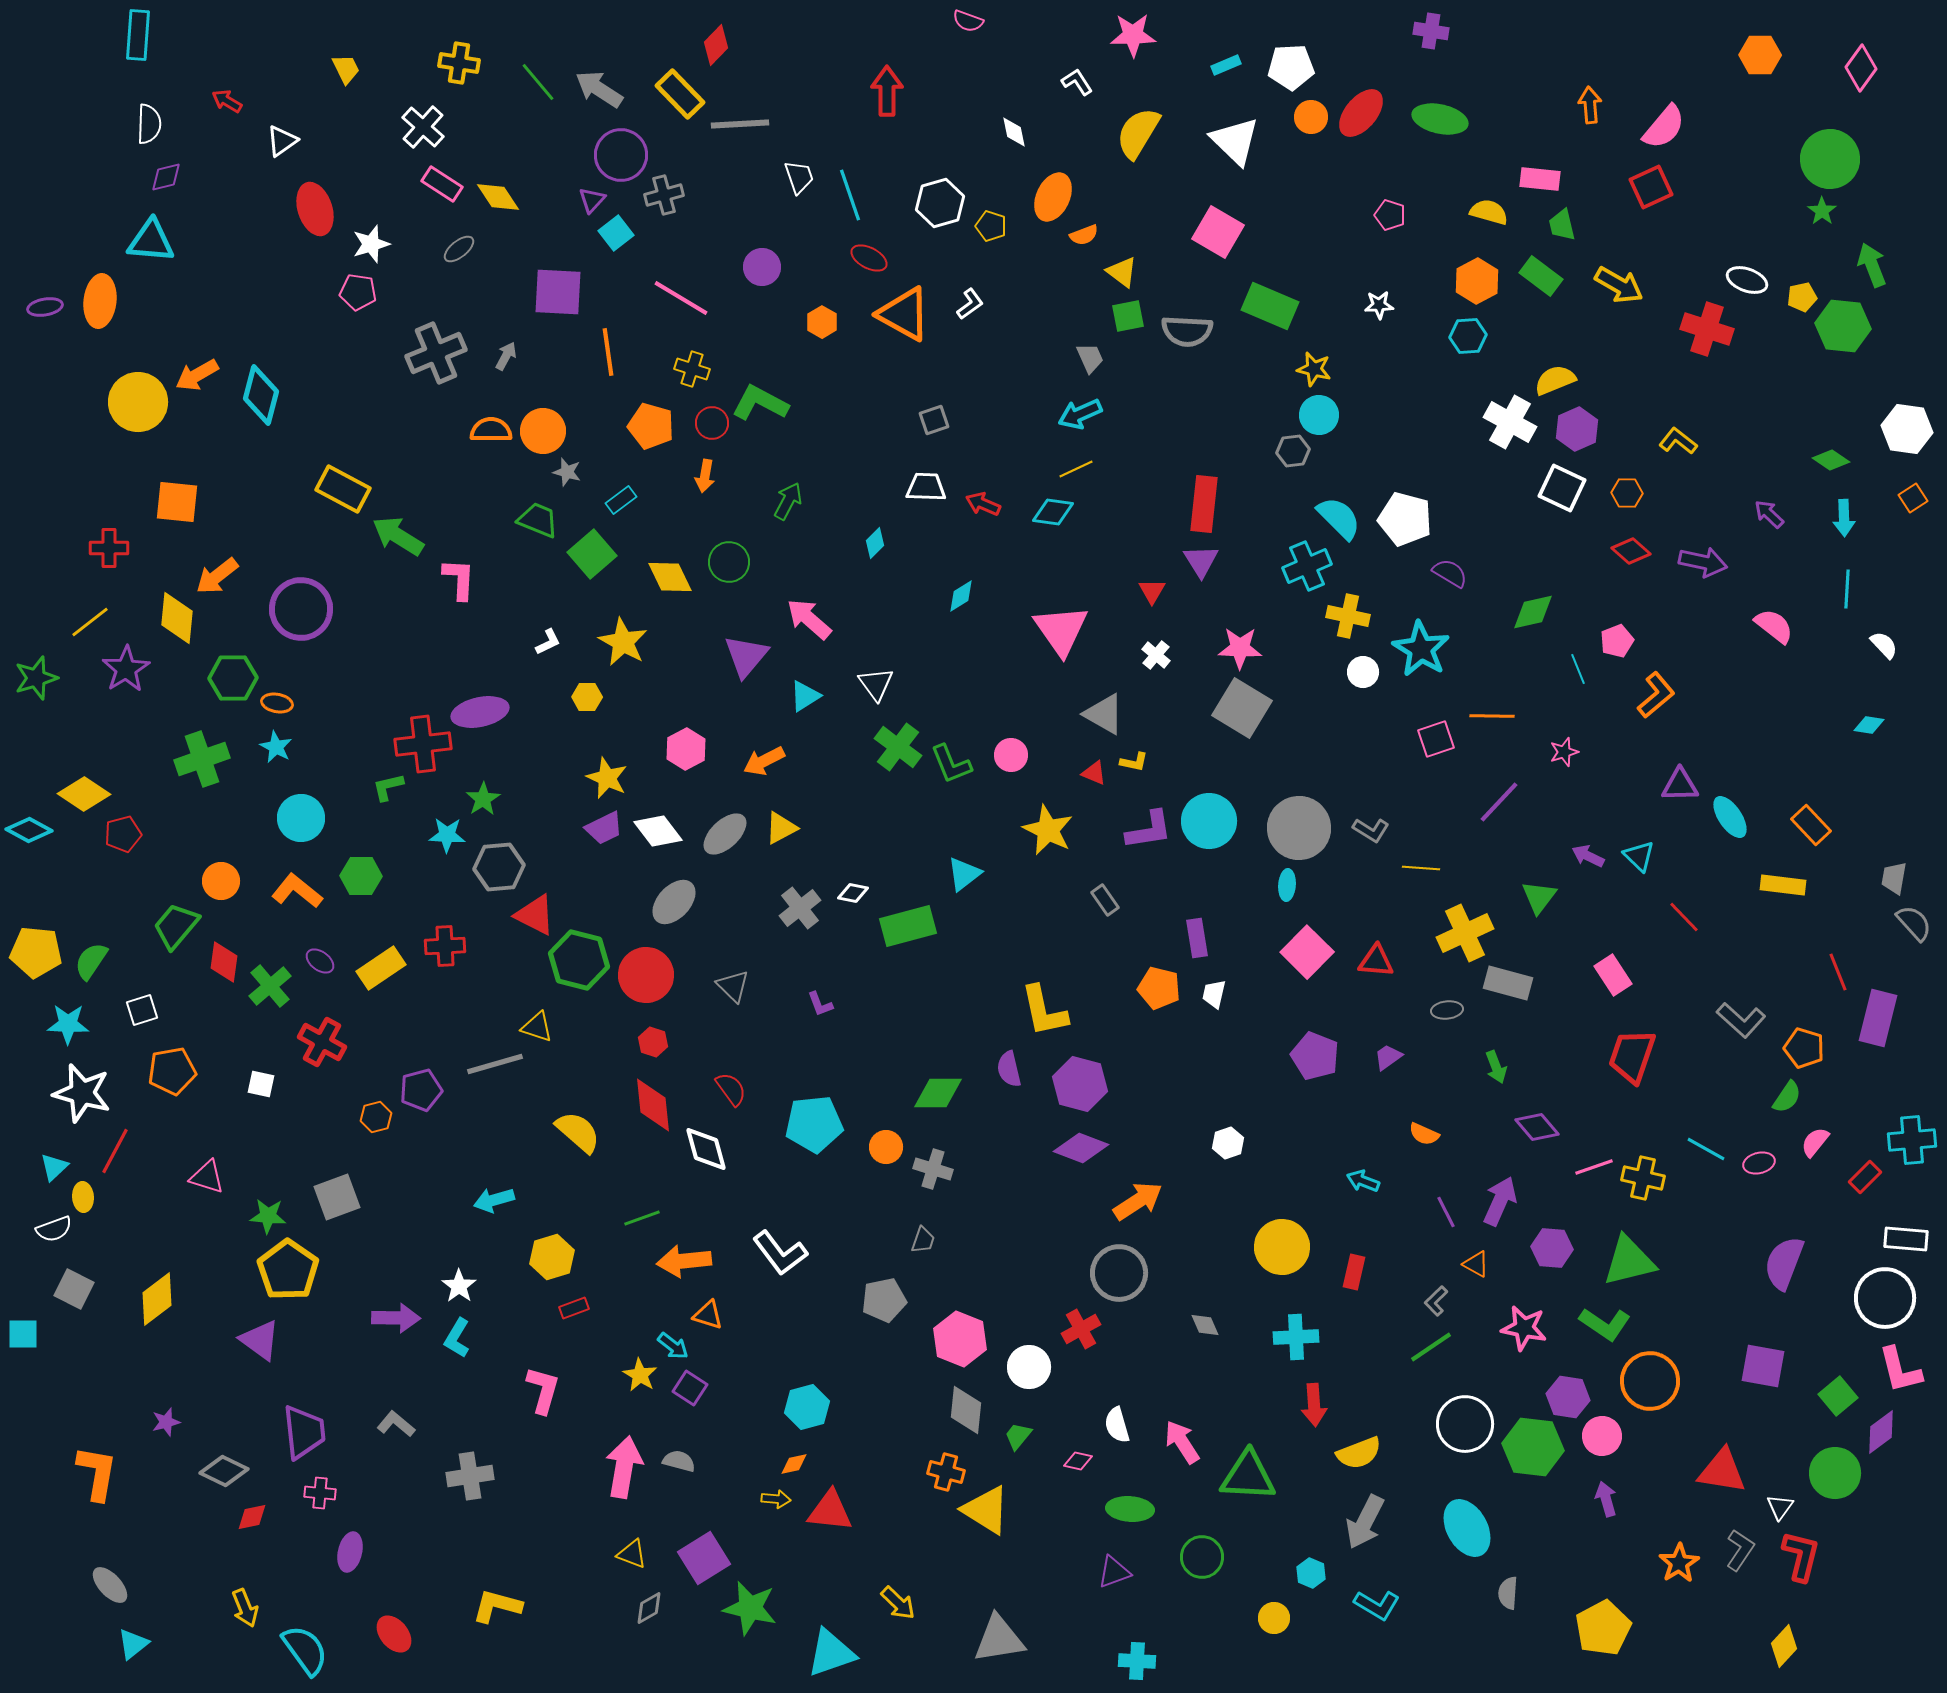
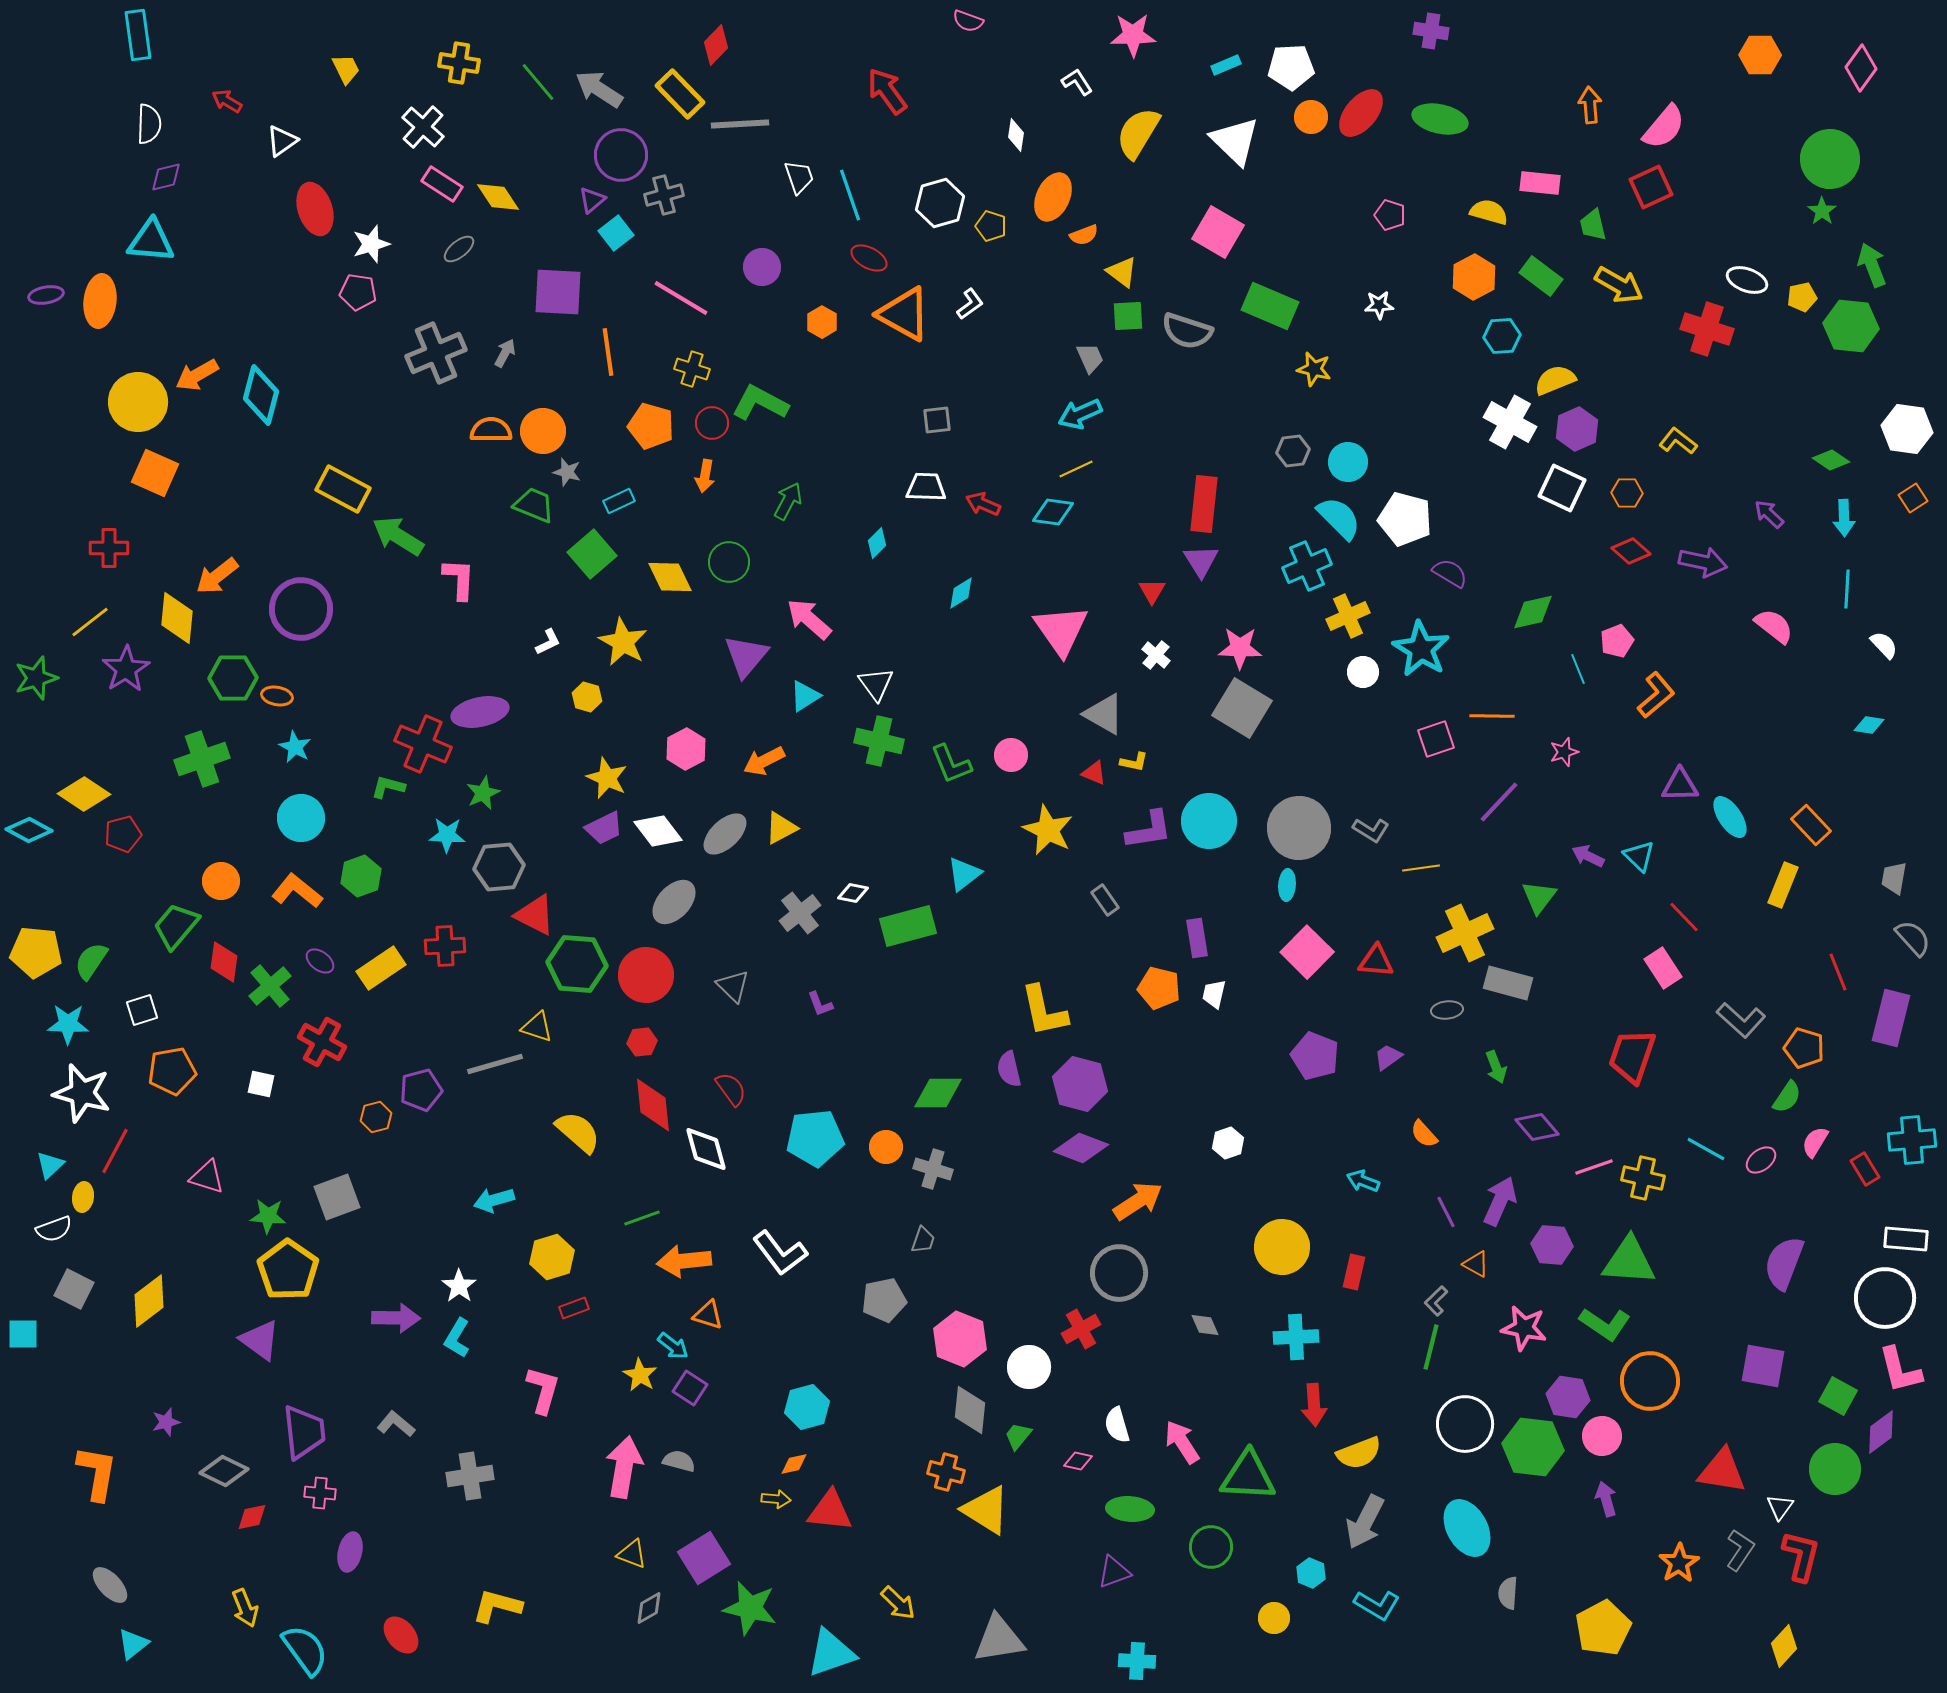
cyan rectangle at (138, 35): rotated 12 degrees counterclockwise
red arrow at (887, 91): rotated 36 degrees counterclockwise
white diamond at (1014, 132): moved 2 px right, 3 px down; rotated 20 degrees clockwise
pink rectangle at (1540, 179): moved 4 px down
purple triangle at (592, 200): rotated 8 degrees clockwise
green trapezoid at (1562, 225): moved 31 px right
orange hexagon at (1477, 281): moved 3 px left, 4 px up
purple ellipse at (45, 307): moved 1 px right, 12 px up
green square at (1128, 316): rotated 8 degrees clockwise
green hexagon at (1843, 326): moved 8 px right
gray semicircle at (1187, 331): rotated 15 degrees clockwise
cyan hexagon at (1468, 336): moved 34 px right
gray arrow at (506, 356): moved 1 px left, 3 px up
cyan circle at (1319, 415): moved 29 px right, 47 px down
gray square at (934, 420): moved 3 px right; rotated 12 degrees clockwise
cyan rectangle at (621, 500): moved 2 px left, 1 px down; rotated 12 degrees clockwise
orange square at (177, 502): moved 22 px left, 29 px up; rotated 18 degrees clockwise
green trapezoid at (538, 520): moved 4 px left, 15 px up
cyan diamond at (875, 543): moved 2 px right
cyan diamond at (961, 596): moved 3 px up
yellow cross at (1348, 616): rotated 36 degrees counterclockwise
yellow hexagon at (587, 697): rotated 16 degrees clockwise
orange ellipse at (277, 703): moved 7 px up
red cross at (423, 744): rotated 30 degrees clockwise
cyan star at (276, 747): moved 19 px right
green cross at (898, 747): moved 19 px left, 6 px up; rotated 24 degrees counterclockwise
green L-shape at (388, 787): rotated 28 degrees clockwise
green star at (483, 799): moved 6 px up; rotated 8 degrees clockwise
yellow line at (1421, 868): rotated 12 degrees counterclockwise
green hexagon at (361, 876): rotated 21 degrees counterclockwise
yellow rectangle at (1783, 885): rotated 75 degrees counterclockwise
gray cross at (800, 908): moved 5 px down
gray semicircle at (1914, 923): moved 1 px left, 15 px down
green hexagon at (579, 960): moved 2 px left, 4 px down; rotated 10 degrees counterclockwise
pink rectangle at (1613, 975): moved 50 px right, 7 px up
purple rectangle at (1878, 1018): moved 13 px right
red hexagon at (653, 1042): moved 11 px left; rotated 24 degrees counterclockwise
cyan pentagon at (814, 1124): moved 1 px right, 14 px down
orange semicircle at (1424, 1134): rotated 24 degrees clockwise
pink semicircle at (1815, 1142): rotated 8 degrees counterclockwise
pink ellipse at (1759, 1163): moved 2 px right, 3 px up; rotated 24 degrees counterclockwise
cyan triangle at (54, 1167): moved 4 px left, 2 px up
red rectangle at (1865, 1177): moved 8 px up; rotated 76 degrees counterclockwise
yellow ellipse at (83, 1197): rotated 12 degrees clockwise
purple hexagon at (1552, 1248): moved 3 px up
green triangle at (1629, 1261): rotated 18 degrees clockwise
yellow diamond at (157, 1299): moved 8 px left, 2 px down
green line at (1431, 1347): rotated 42 degrees counterclockwise
green square at (1838, 1396): rotated 21 degrees counterclockwise
gray diamond at (966, 1410): moved 4 px right
green circle at (1835, 1473): moved 4 px up
green circle at (1202, 1557): moved 9 px right, 10 px up
red ellipse at (394, 1634): moved 7 px right, 1 px down
